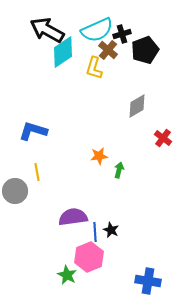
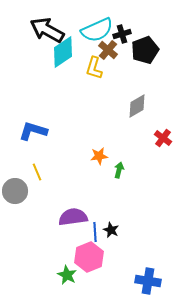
yellow line: rotated 12 degrees counterclockwise
